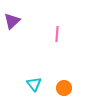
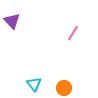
purple triangle: rotated 30 degrees counterclockwise
pink line: moved 16 px right, 1 px up; rotated 28 degrees clockwise
